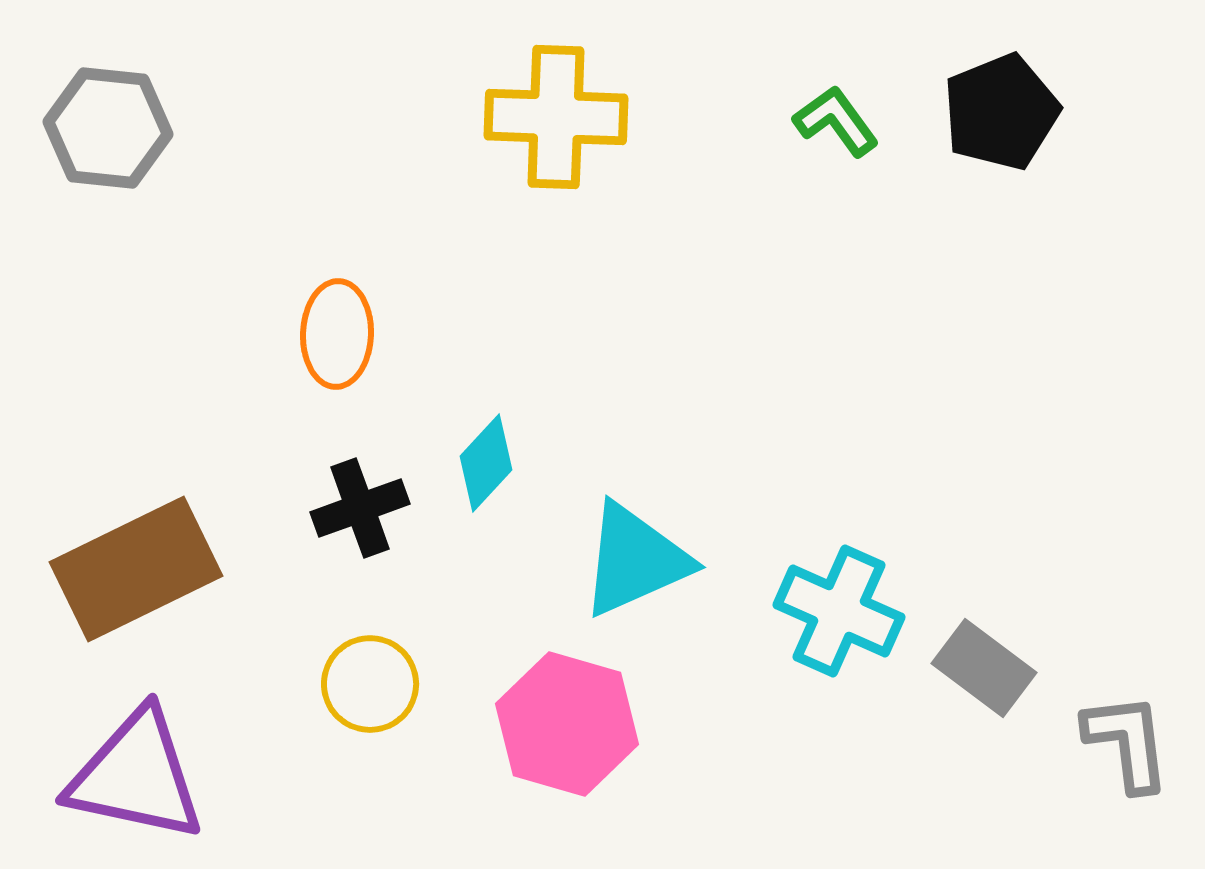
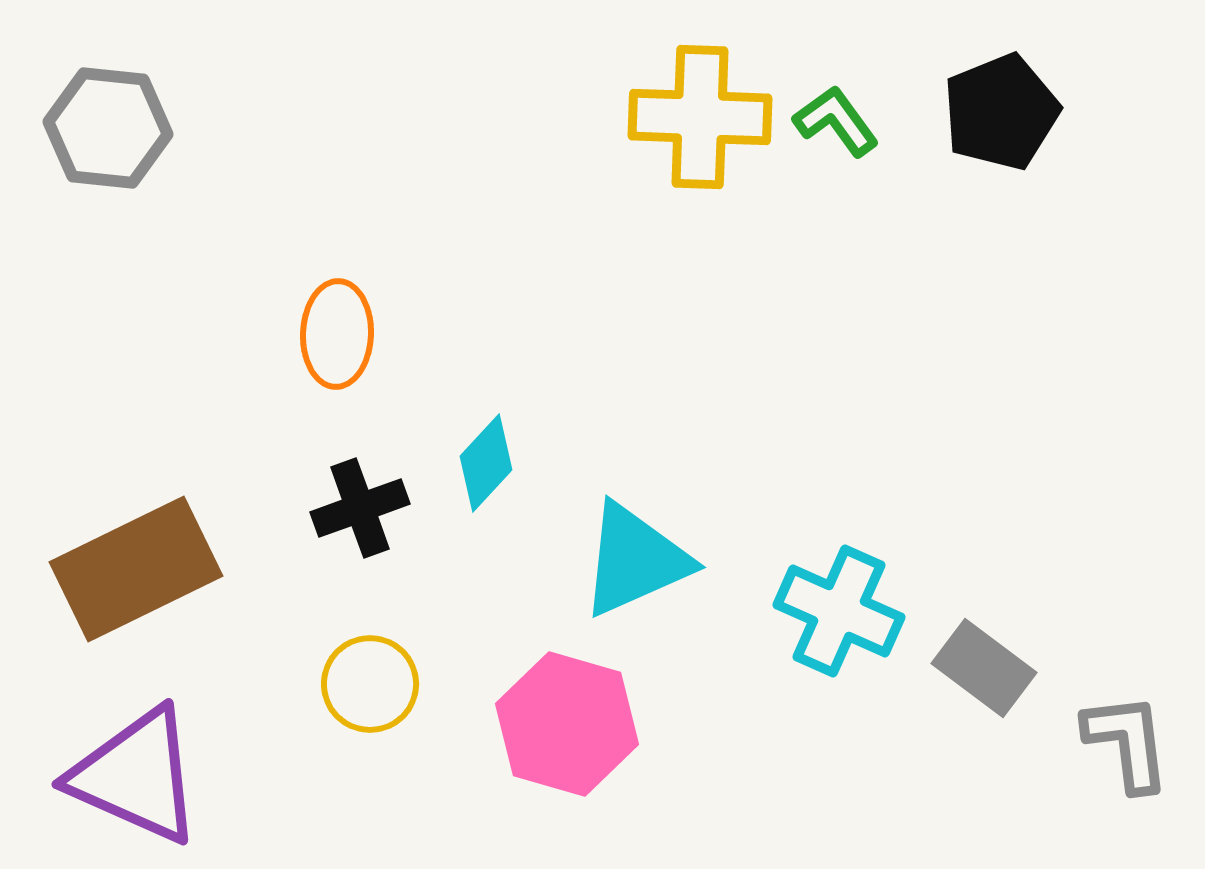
yellow cross: moved 144 px right
purple triangle: rotated 12 degrees clockwise
